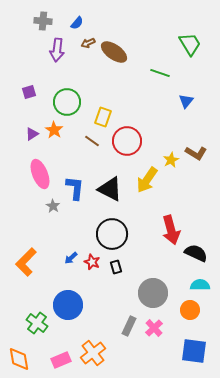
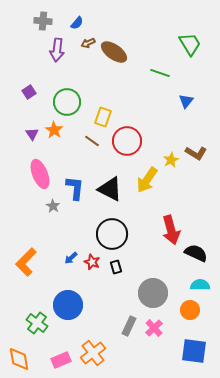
purple square: rotated 16 degrees counterclockwise
purple triangle: rotated 32 degrees counterclockwise
